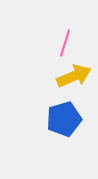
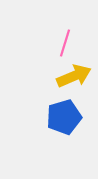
blue pentagon: moved 2 px up
